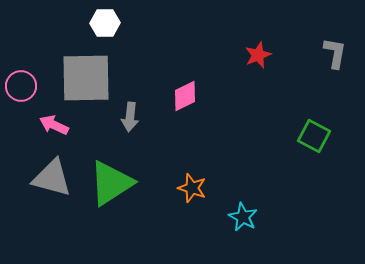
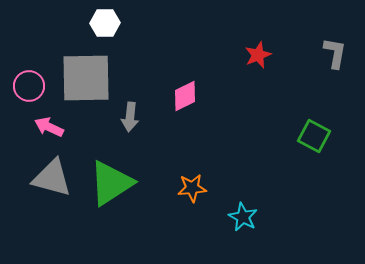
pink circle: moved 8 px right
pink arrow: moved 5 px left, 2 px down
orange star: rotated 24 degrees counterclockwise
